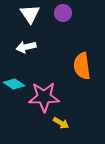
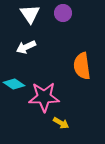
white arrow: rotated 12 degrees counterclockwise
